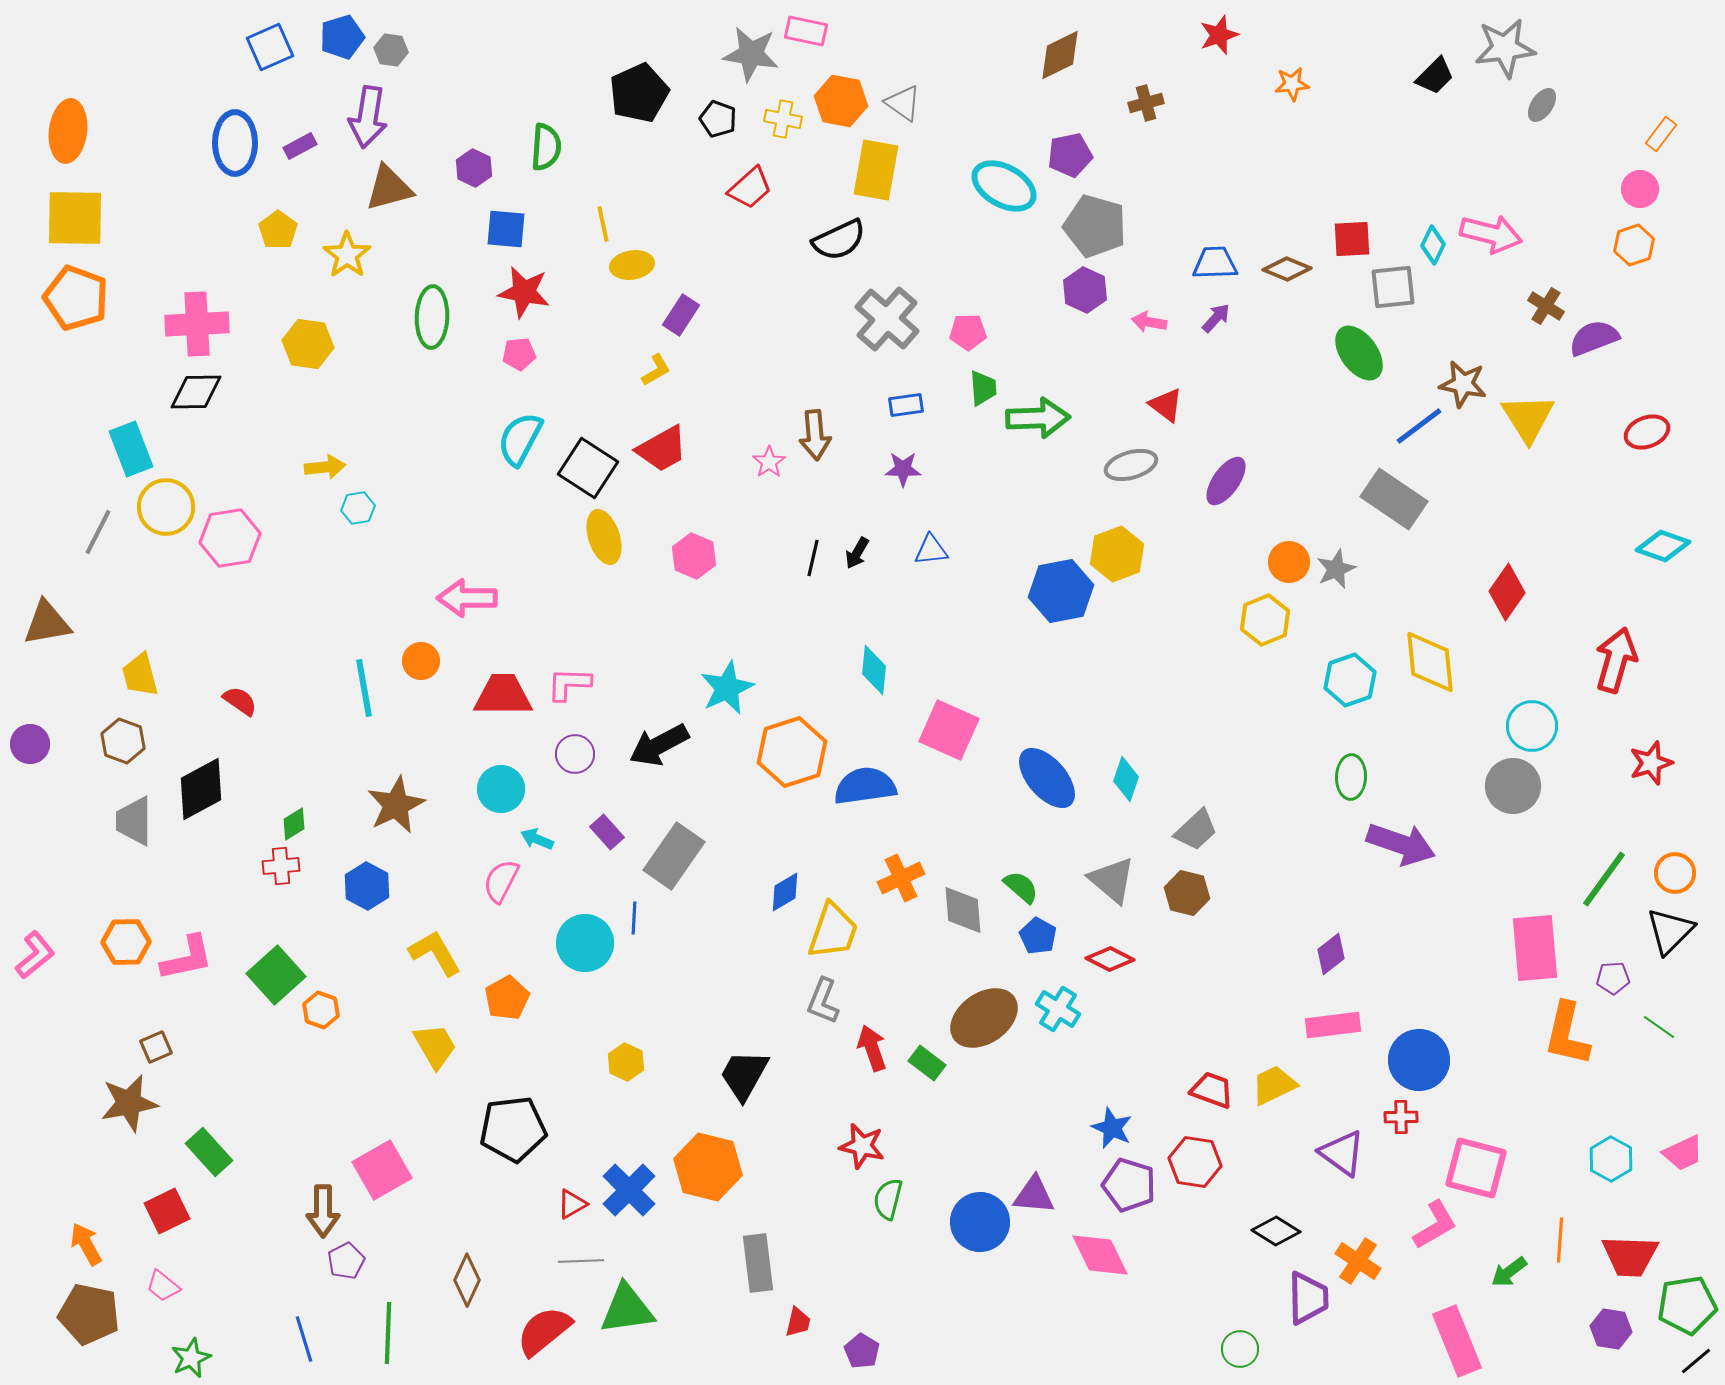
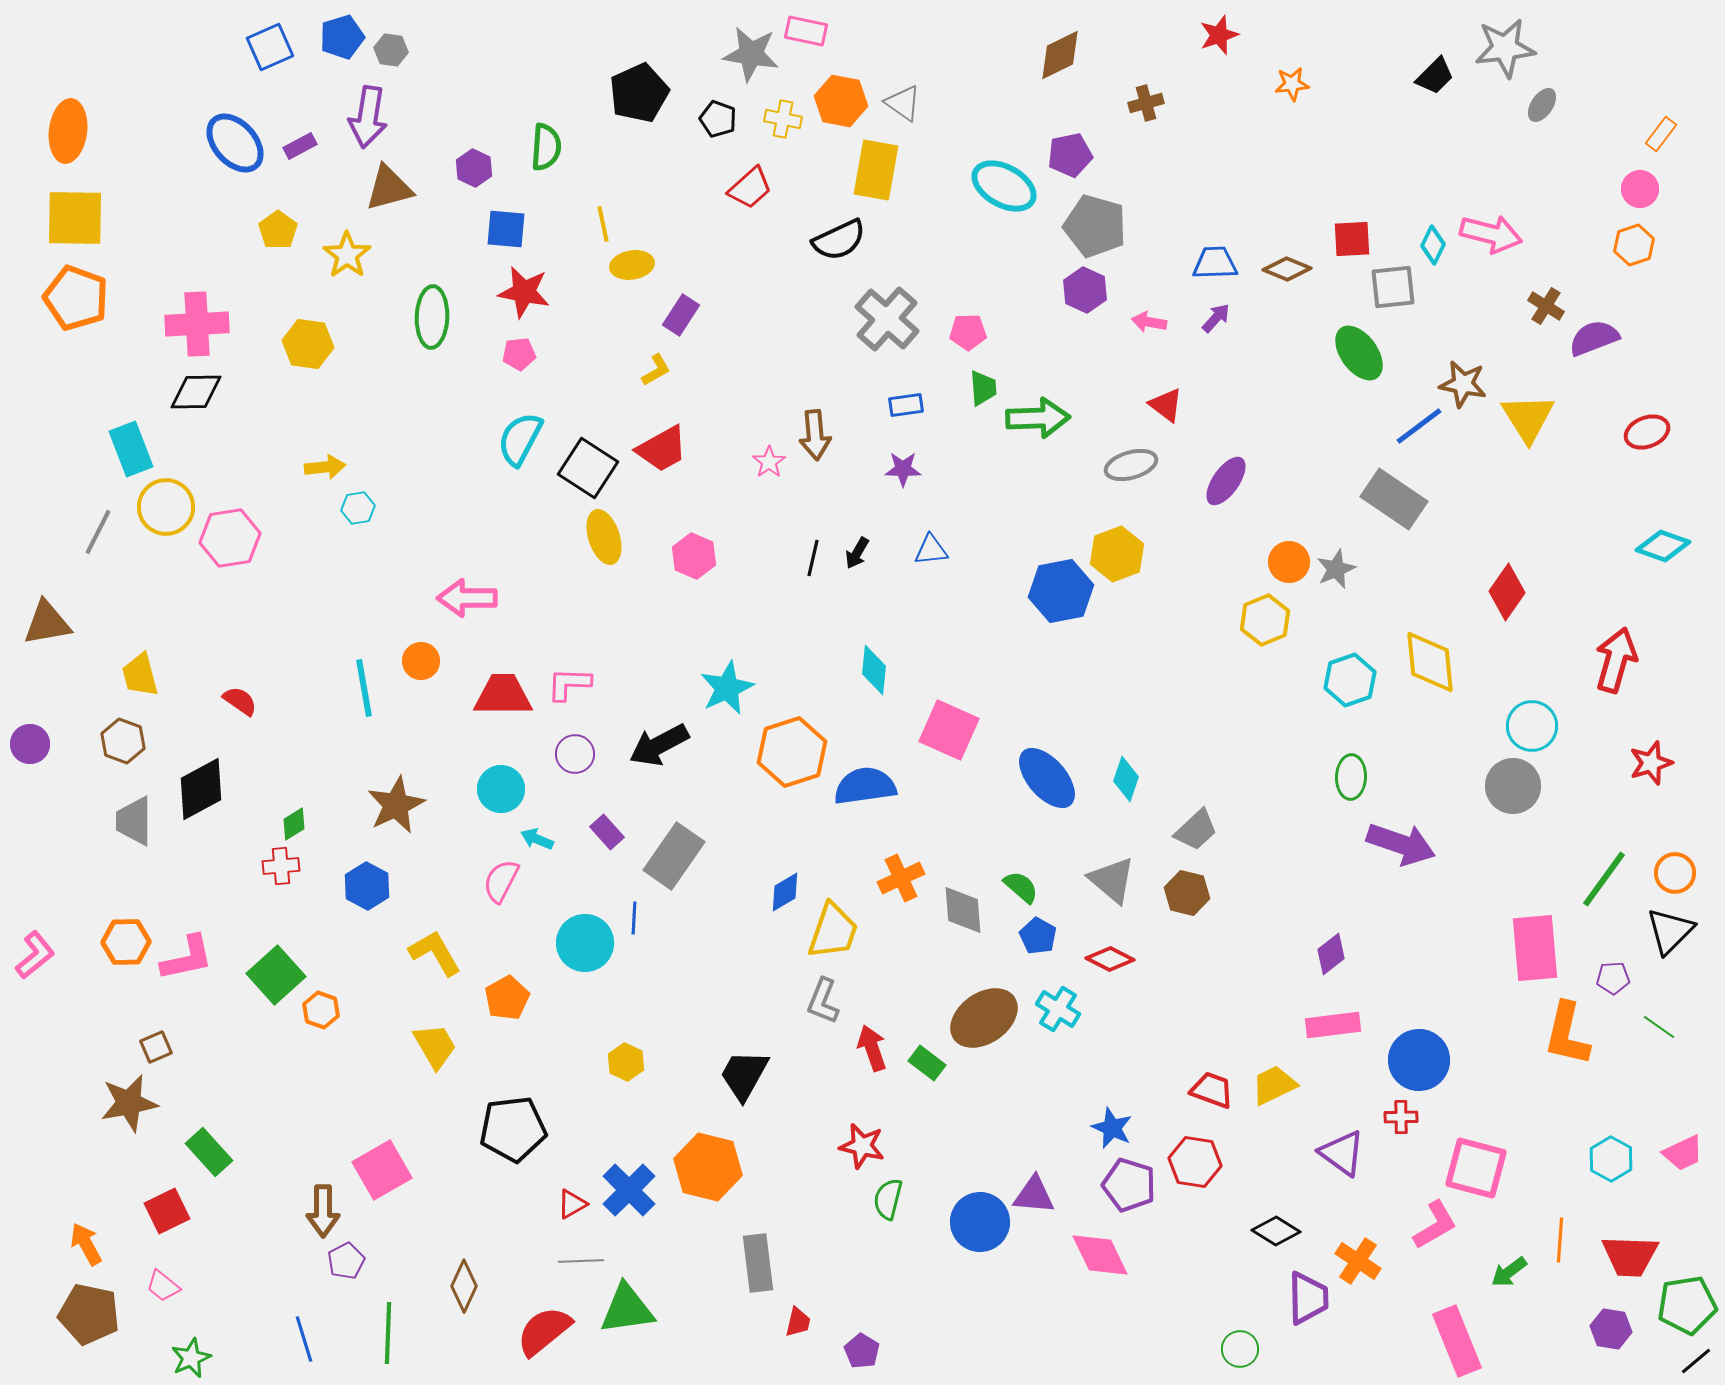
blue ellipse at (235, 143): rotated 42 degrees counterclockwise
brown diamond at (467, 1280): moved 3 px left, 6 px down
